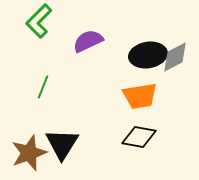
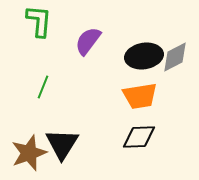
green L-shape: rotated 140 degrees clockwise
purple semicircle: rotated 28 degrees counterclockwise
black ellipse: moved 4 px left, 1 px down
black diamond: rotated 12 degrees counterclockwise
